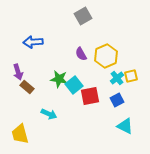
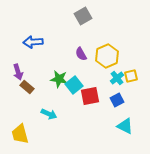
yellow hexagon: moved 1 px right
